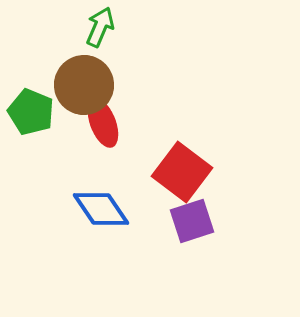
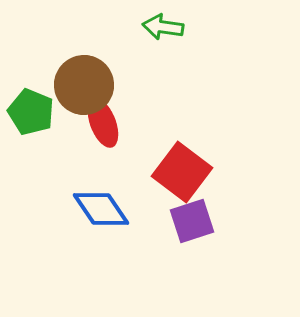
green arrow: moved 63 px right; rotated 105 degrees counterclockwise
